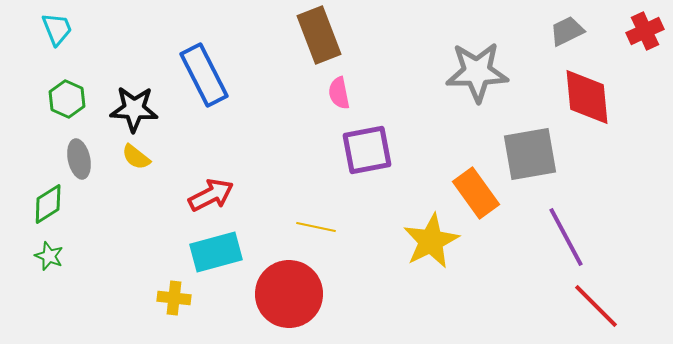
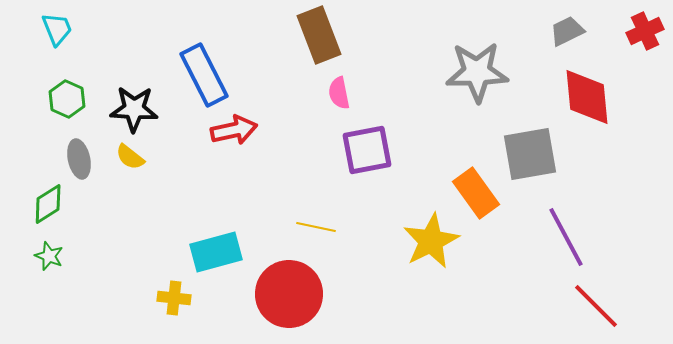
yellow semicircle: moved 6 px left
red arrow: moved 23 px right, 65 px up; rotated 15 degrees clockwise
